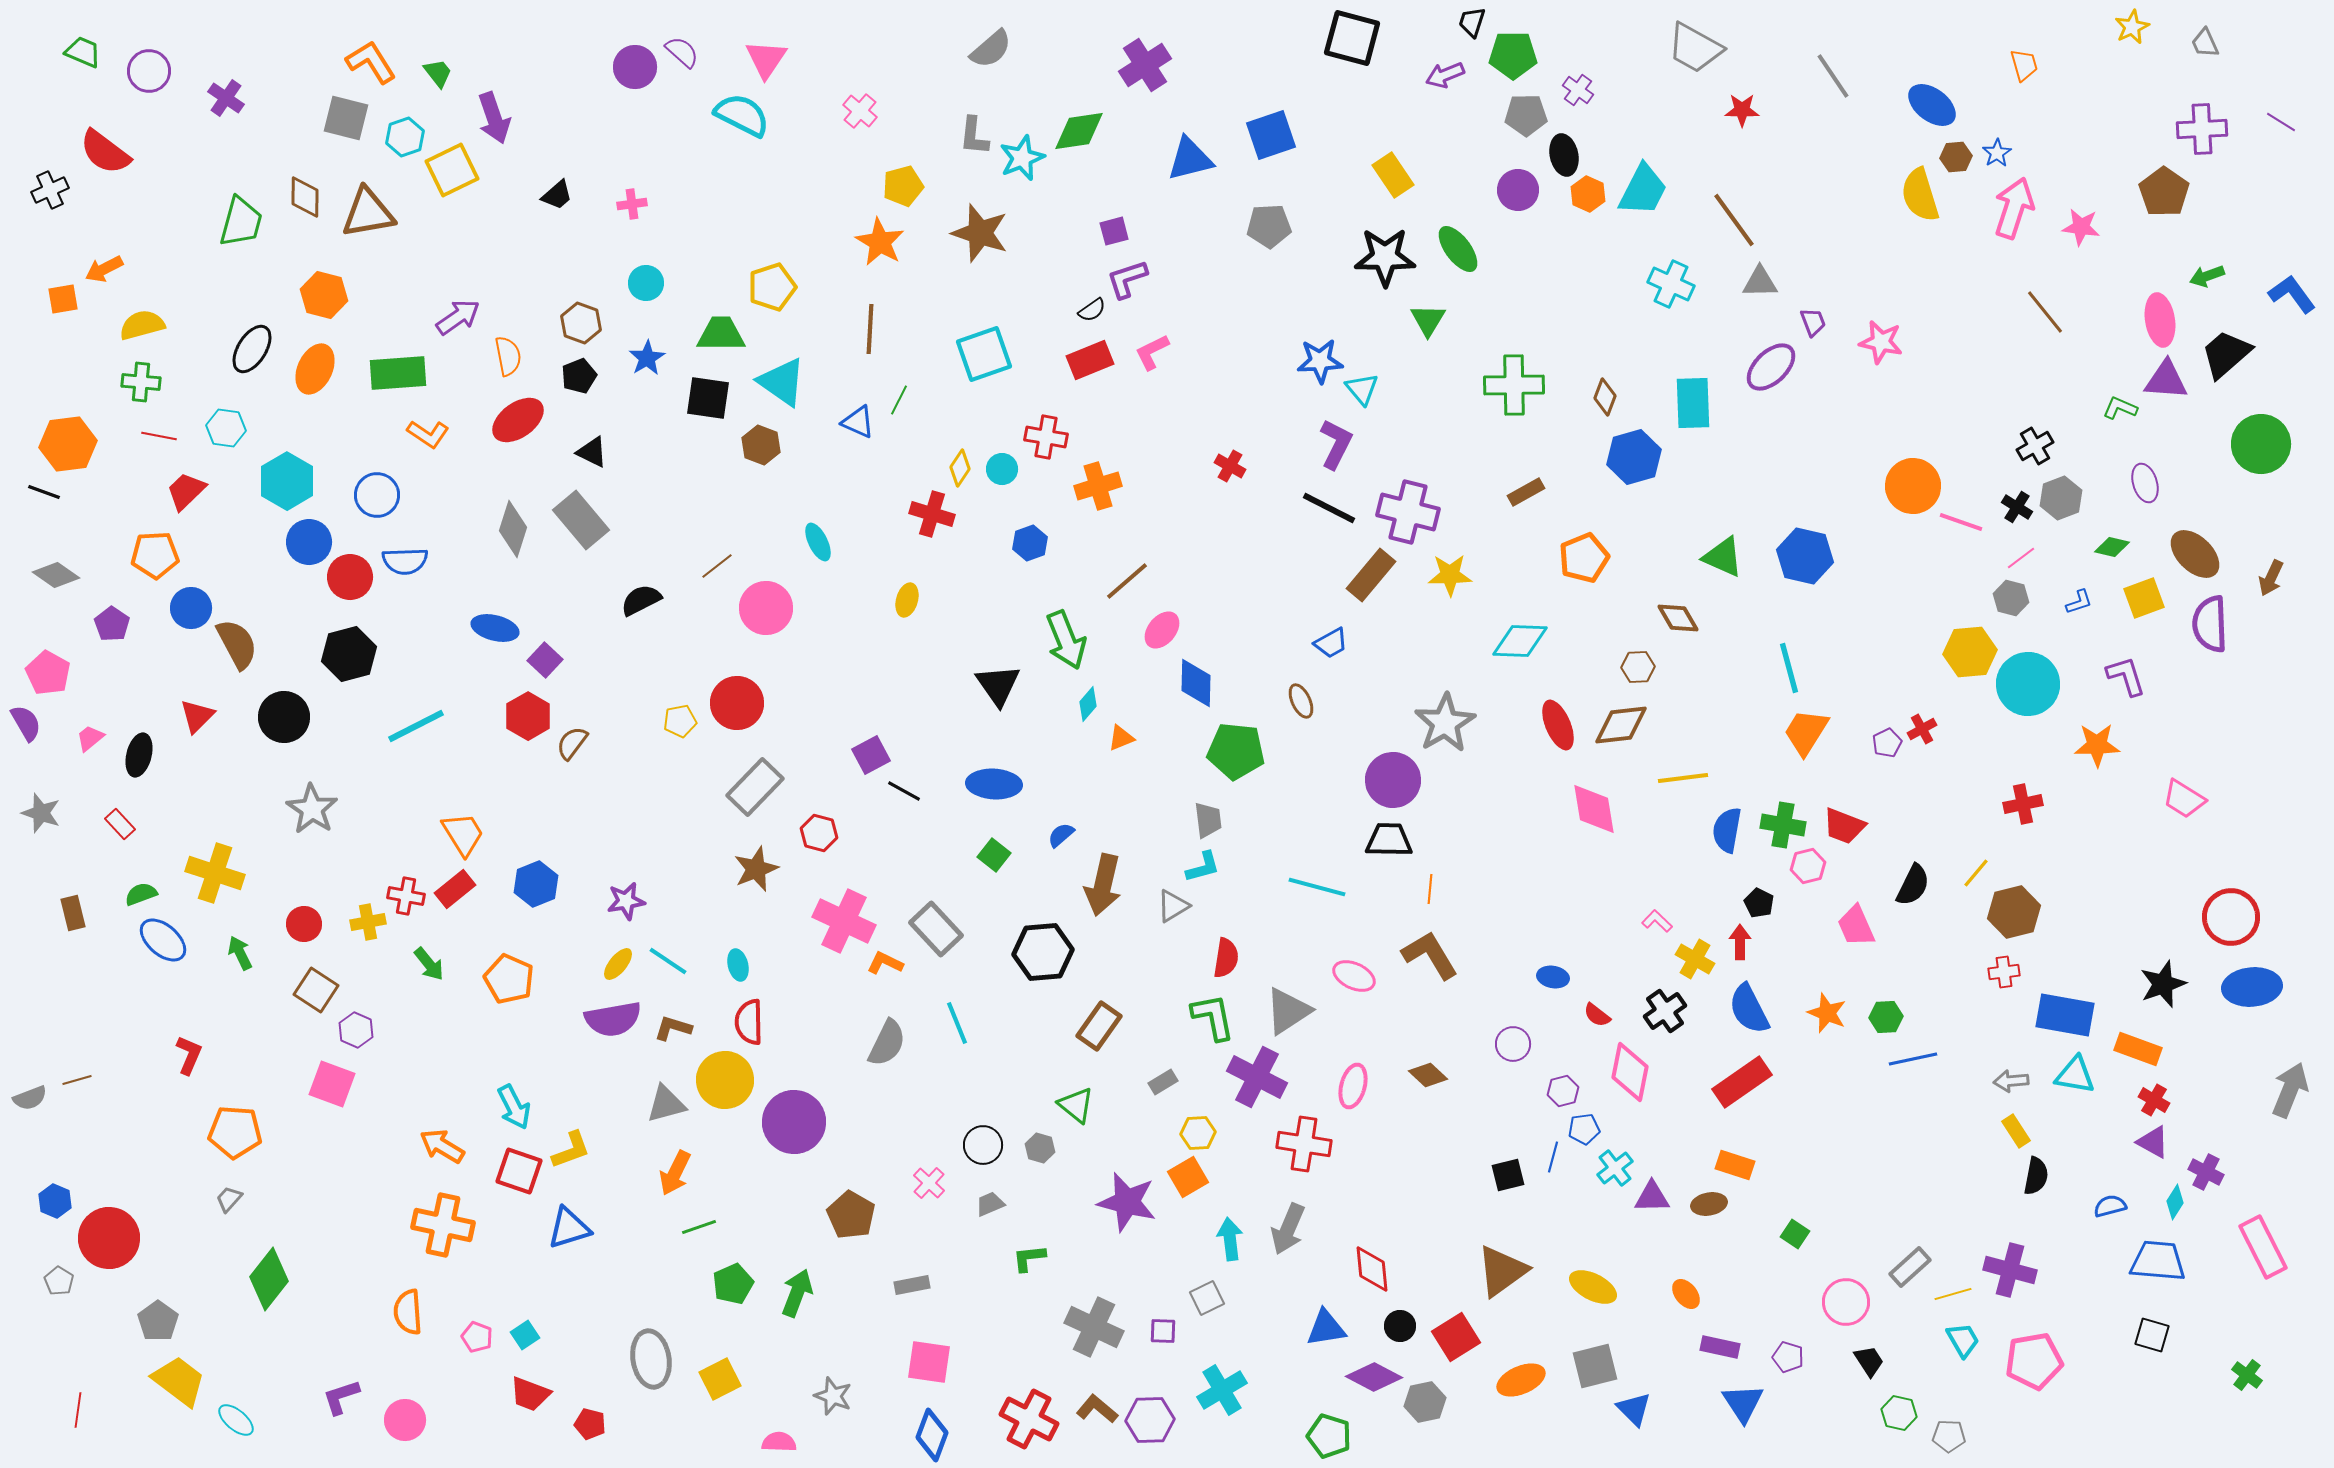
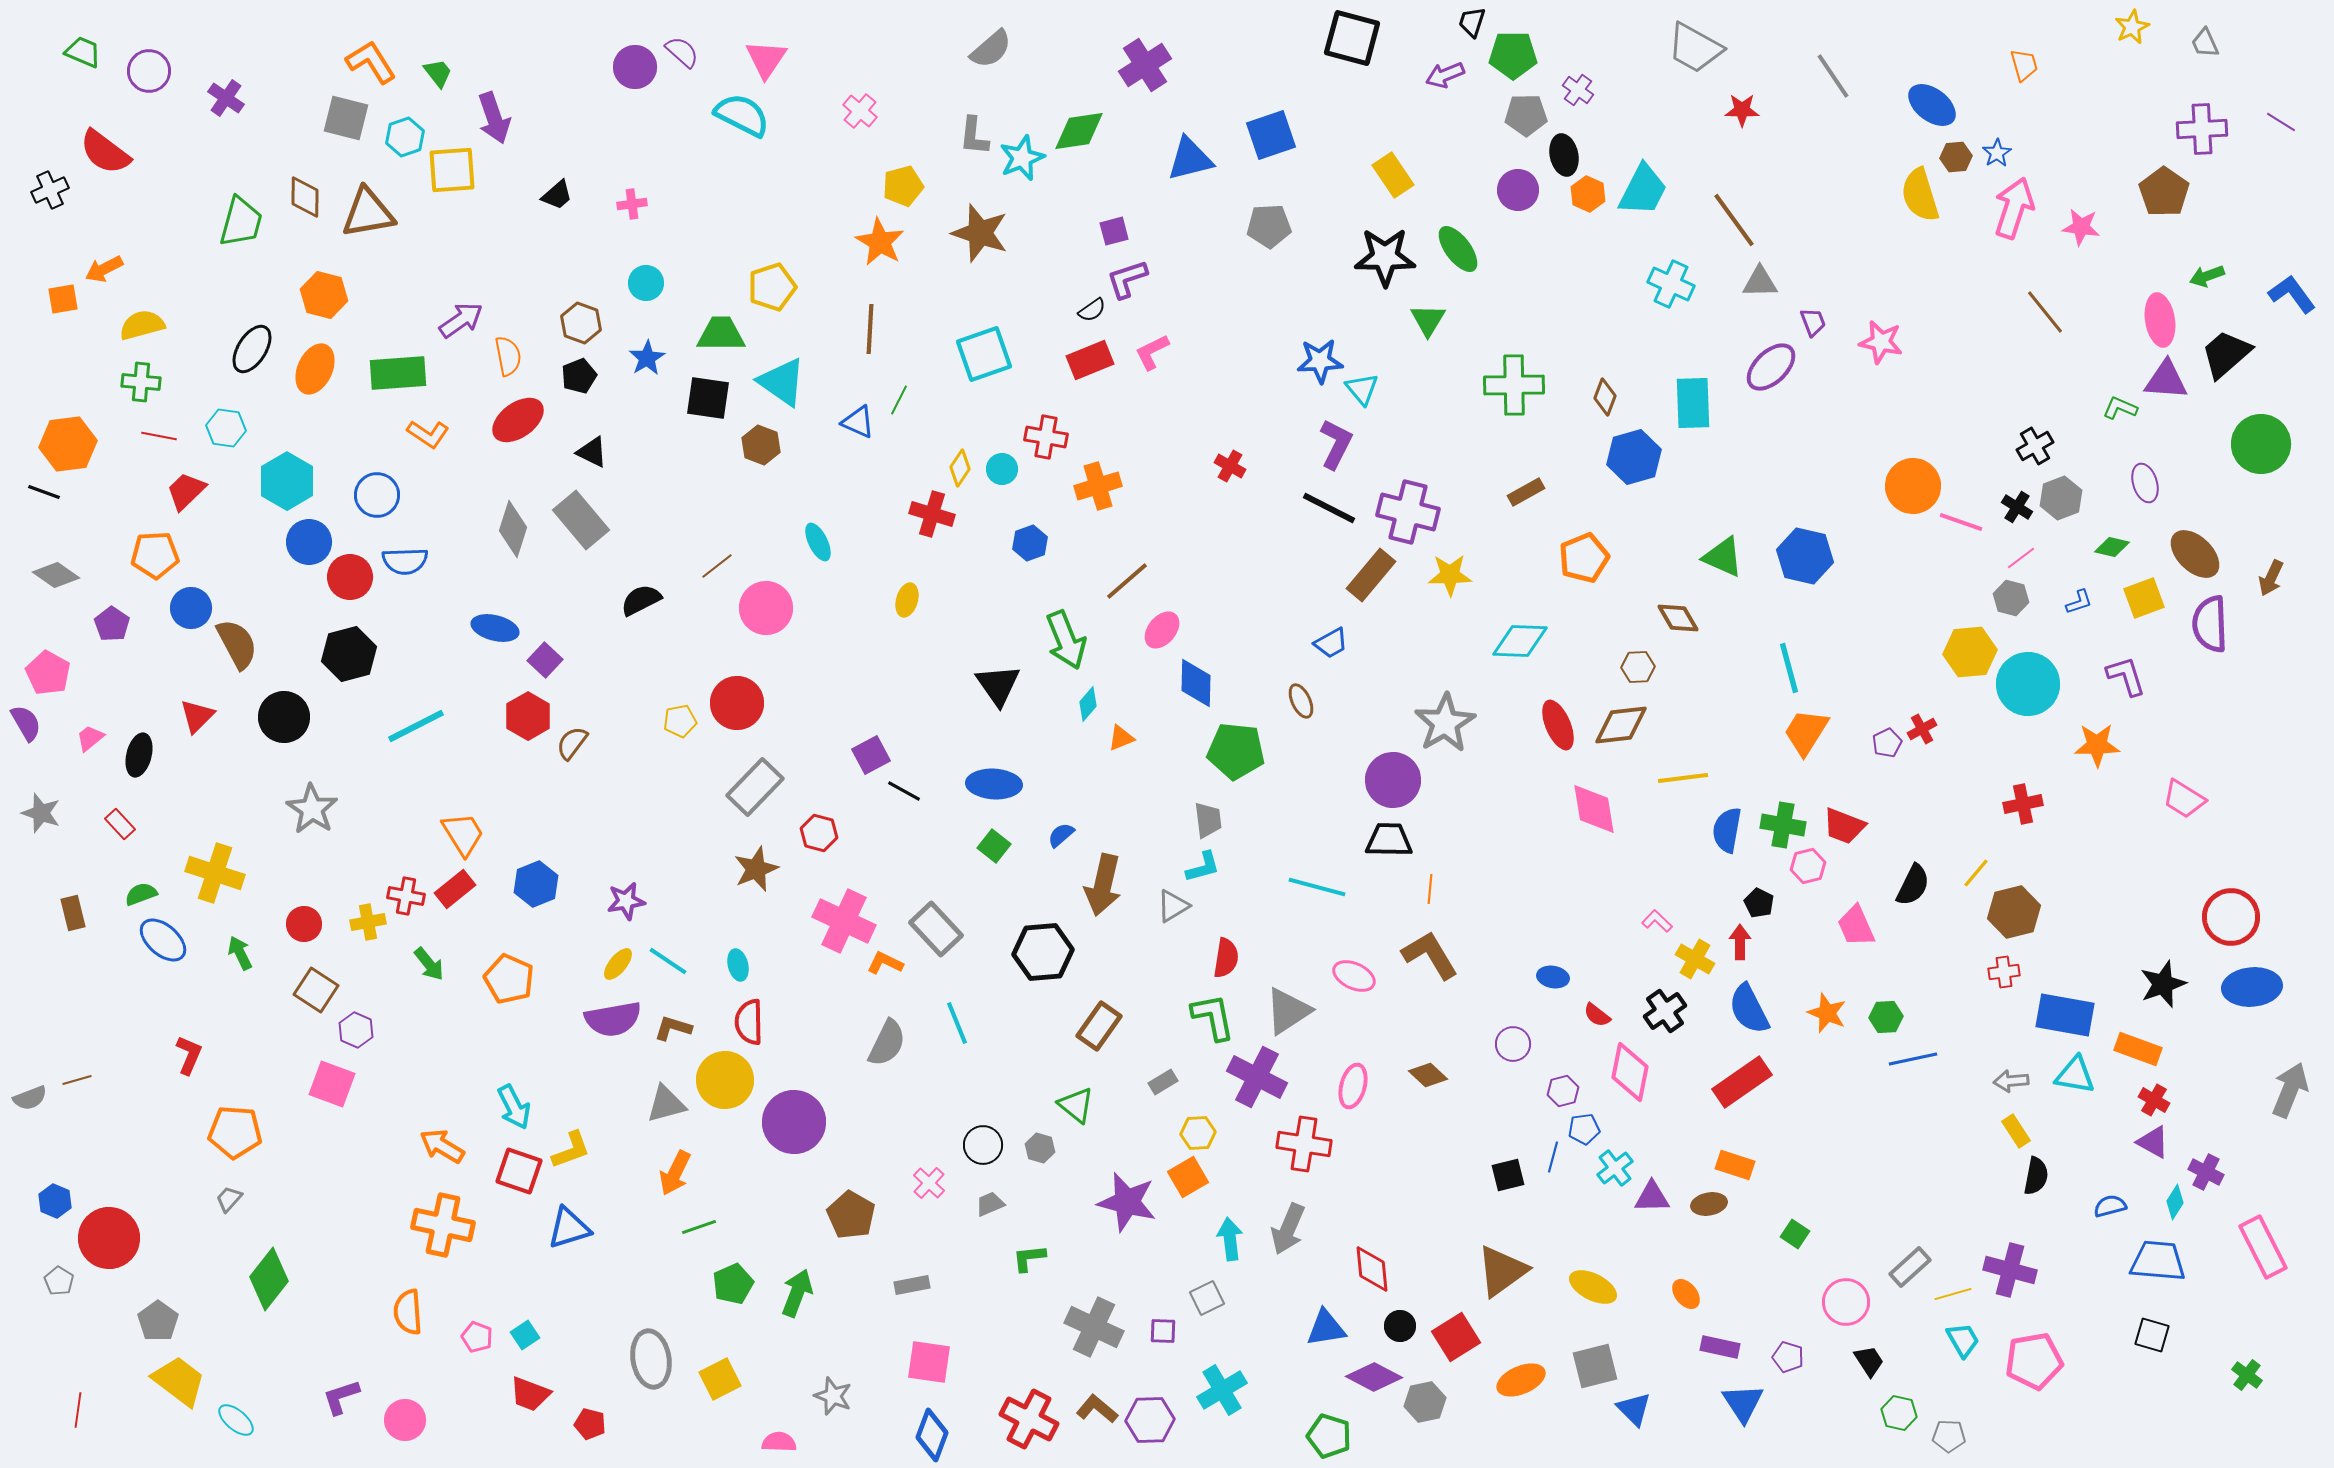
yellow square at (452, 170): rotated 22 degrees clockwise
purple arrow at (458, 317): moved 3 px right, 3 px down
green square at (994, 855): moved 9 px up
